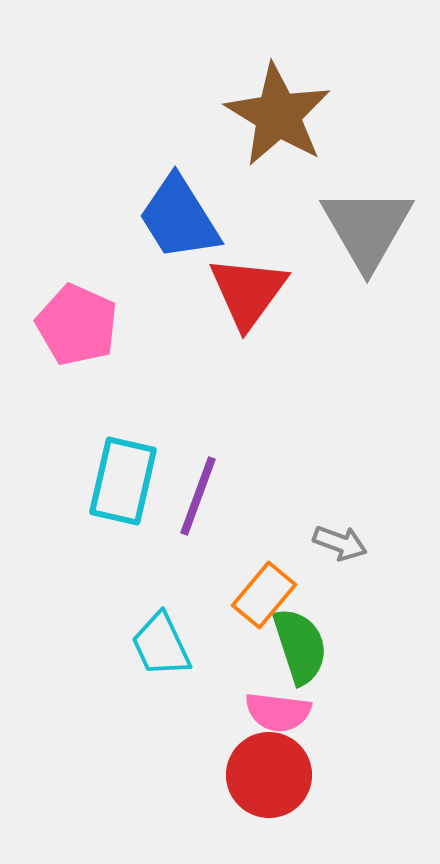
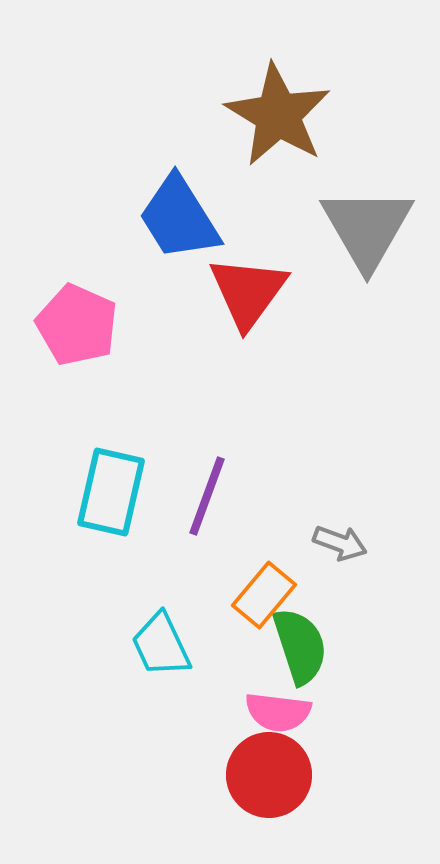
cyan rectangle: moved 12 px left, 11 px down
purple line: moved 9 px right
